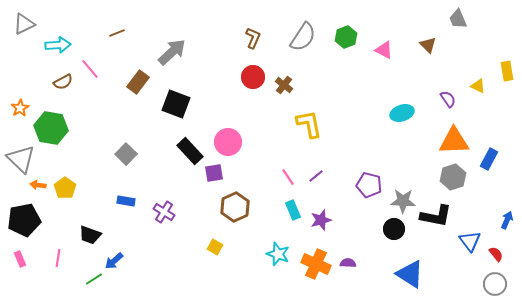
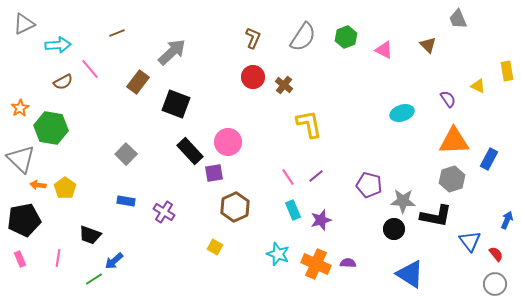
gray hexagon at (453, 177): moved 1 px left, 2 px down
